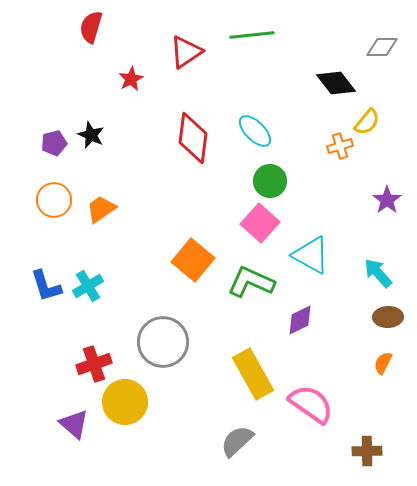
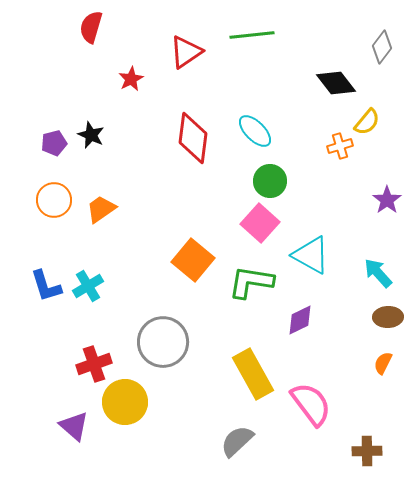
gray diamond: rotated 52 degrees counterclockwise
green L-shape: rotated 15 degrees counterclockwise
pink semicircle: rotated 18 degrees clockwise
purple triangle: moved 2 px down
